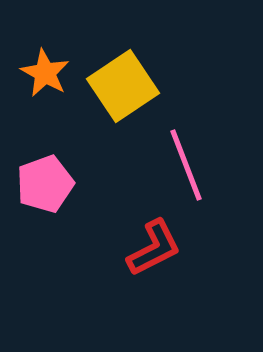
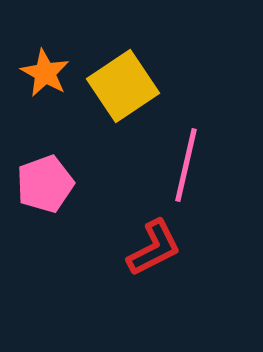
pink line: rotated 34 degrees clockwise
